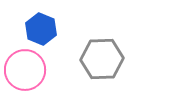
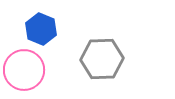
pink circle: moved 1 px left
